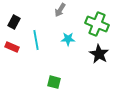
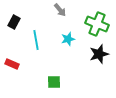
gray arrow: rotated 72 degrees counterclockwise
cyan star: rotated 16 degrees counterclockwise
red rectangle: moved 17 px down
black star: rotated 24 degrees clockwise
green square: rotated 16 degrees counterclockwise
